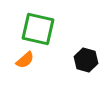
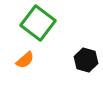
green square: moved 6 px up; rotated 24 degrees clockwise
